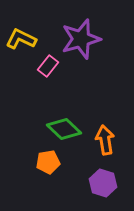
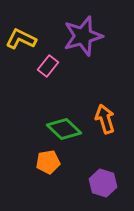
purple star: moved 2 px right, 3 px up
orange arrow: moved 21 px up; rotated 8 degrees counterclockwise
